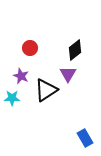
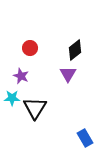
black triangle: moved 11 px left, 18 px down; rotated 25 degrees counterclockwise
